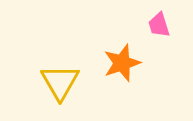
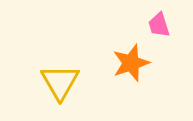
orange star: moved 9 px right
